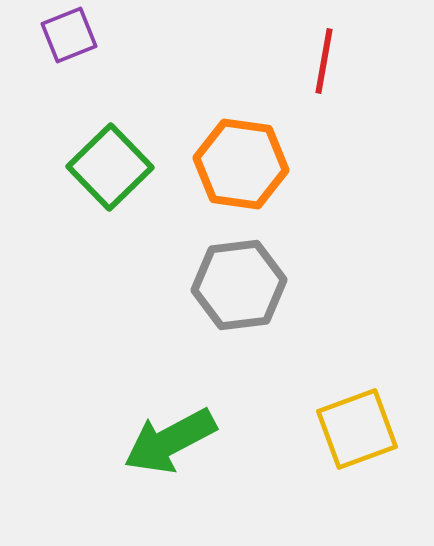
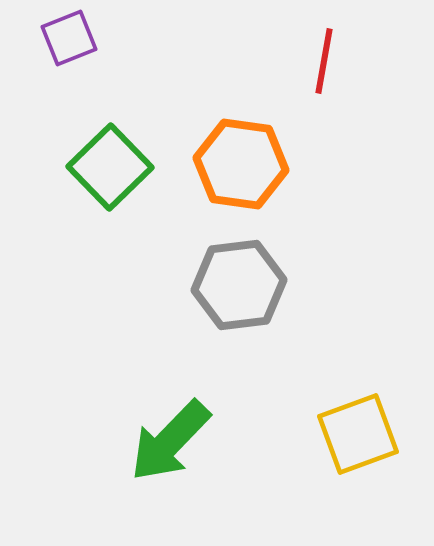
purple square: moved 3 px down
yellow square: moved 1 px right, 5 px down
green arrow: rotated 18 degrees counterclockwise
